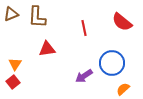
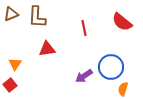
blue circle: moved 1 px left, 4 px down
red square: moved 3 px left, 3 px down
orange semicircle: rotated 32 degrees counterclockwise
